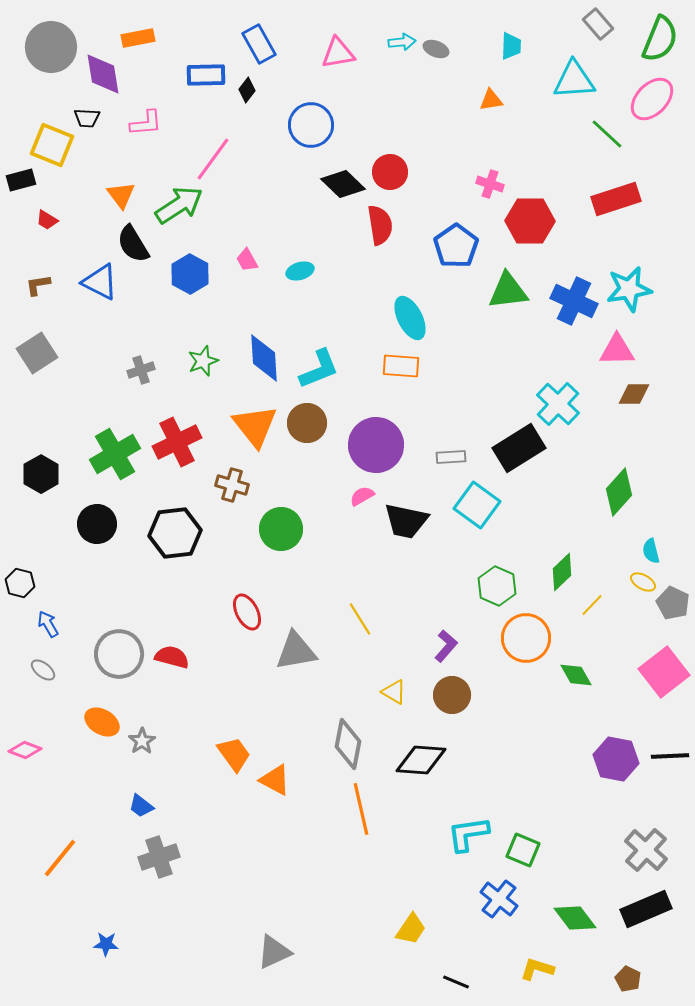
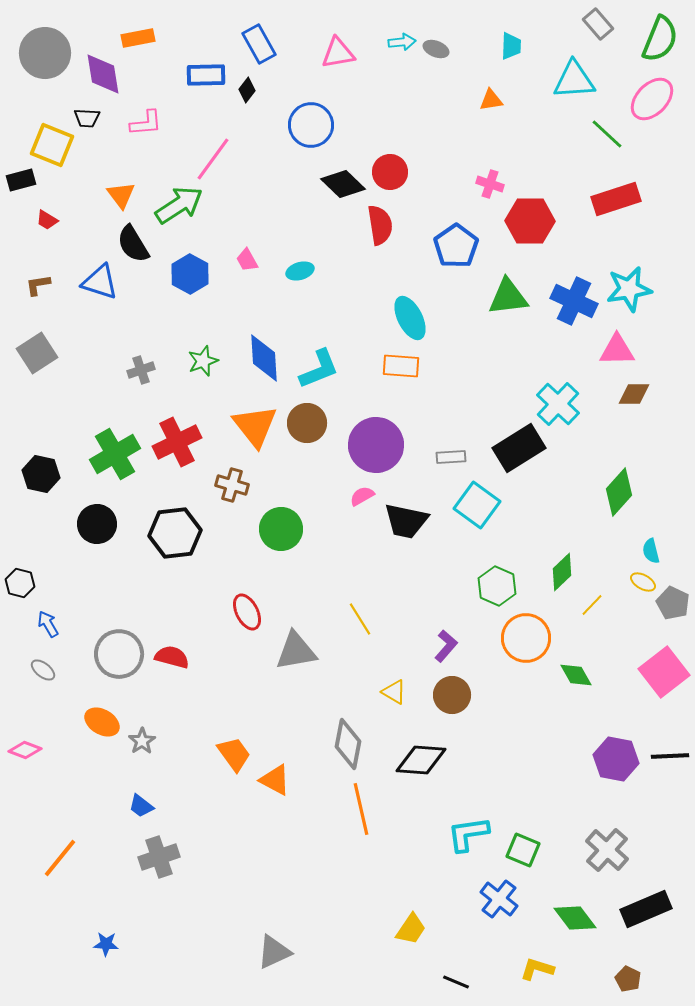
gray circle at (51, 47): moved 6 px left, 6 px down
blue triangle at (100, 282): rotated 9 degrees counterclockwise
green triangle at (508, 291): moved 6 px down
black hexagon at (41, 474): rotated 18 degrees counterclockwise
gray cross at (646, 850): moved 39 px left
